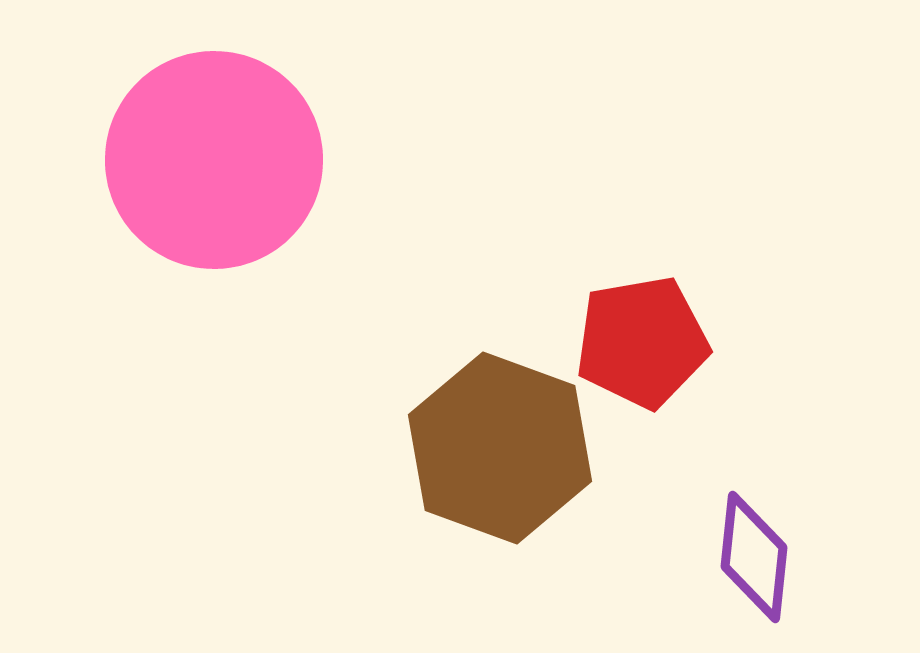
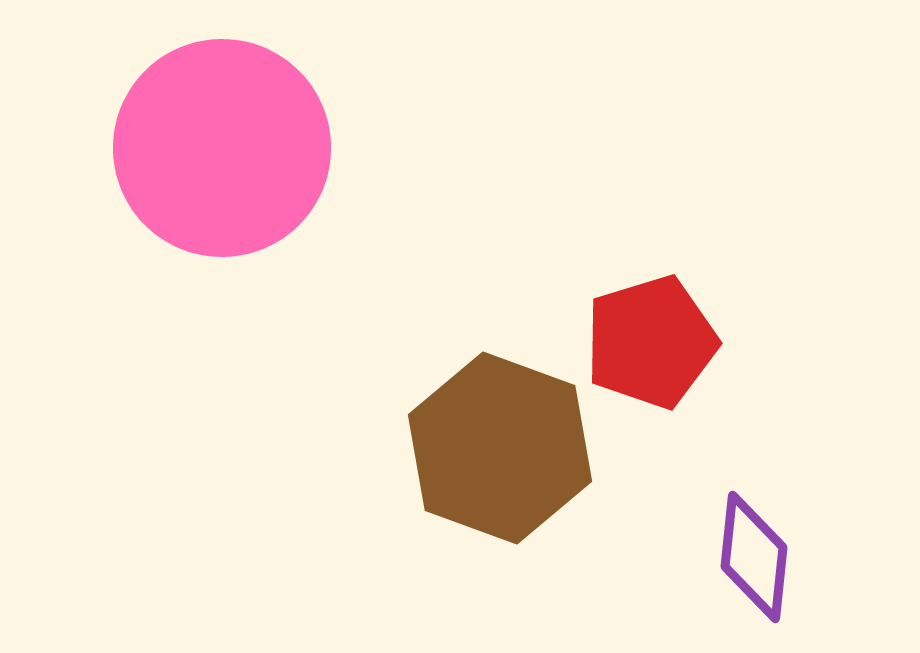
pink circle: moved 8 px right, 12 px up
red pentagon: moved 9 px right; rotated 7 degrees counterclockwise
